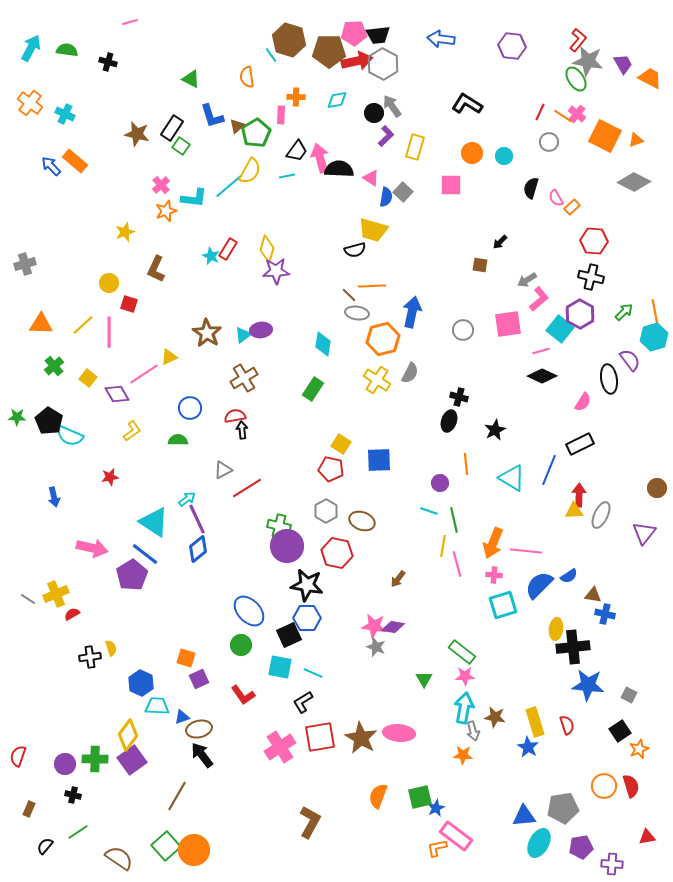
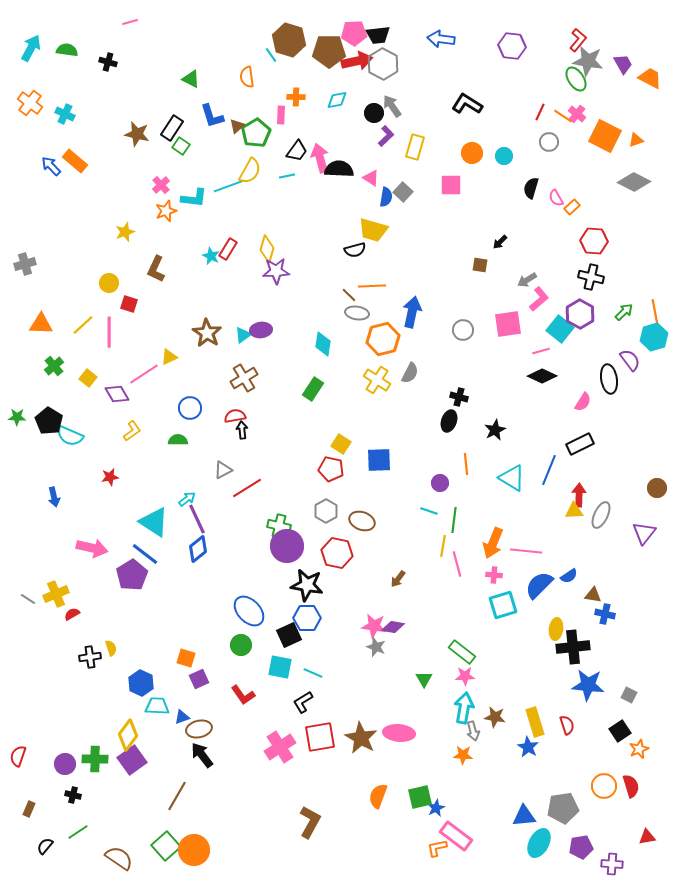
cyan line at (229, 186): rotated 20 degrees clockwise
green line at (454, 520): rotated 20 degrees clockwise
